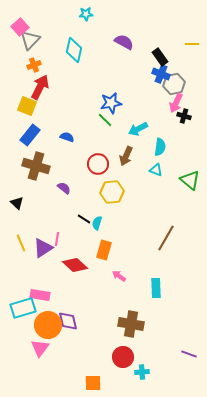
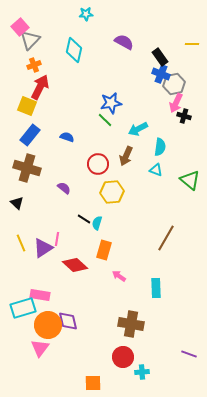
brown cross at (36, 166): moved 9 px left, 2 px down
